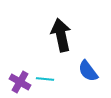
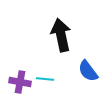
purple cross: rotated 20 degrees counterclockwise
